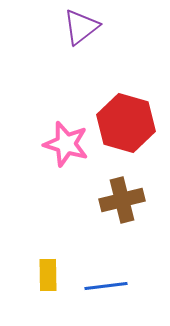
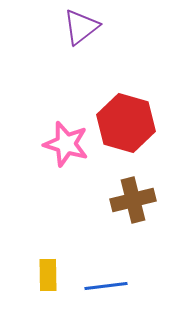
brown cross: moved 11 px right
